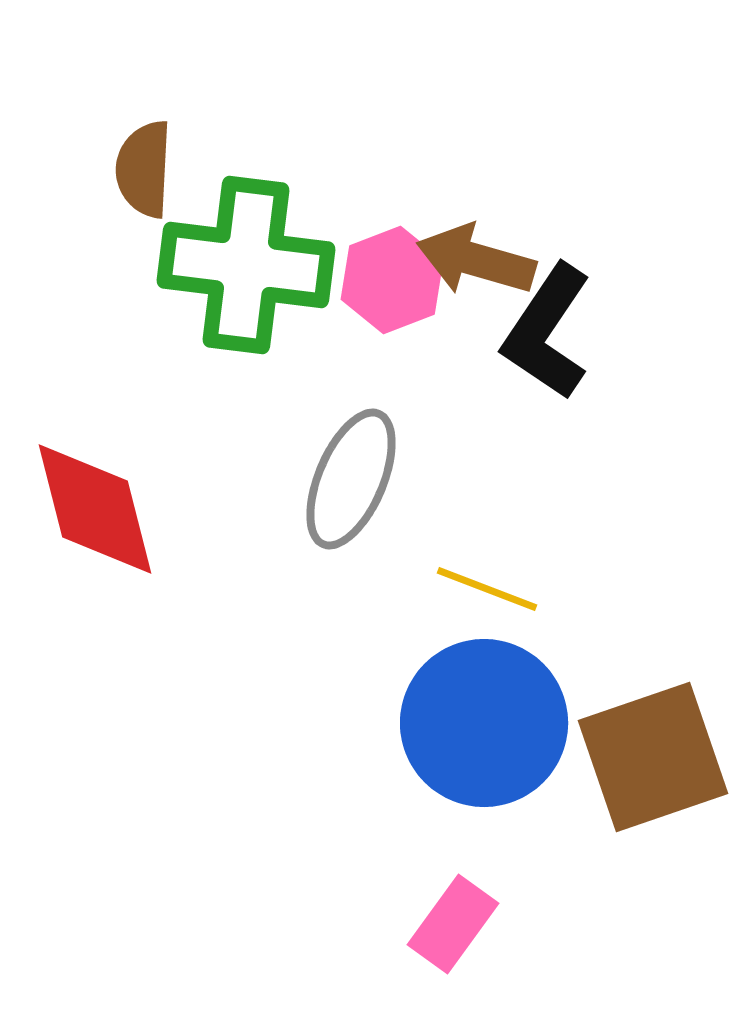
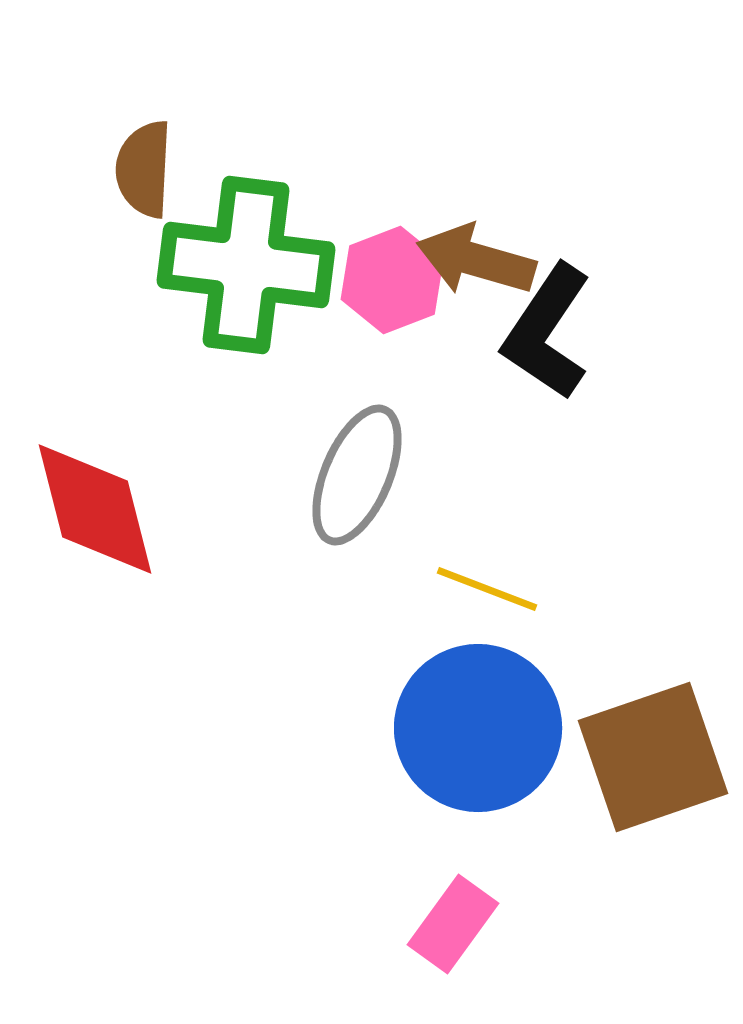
gray ellipse: moved 6 px right, 4 px up
blue circle: moved 6 px left, 5 px down
